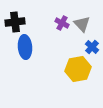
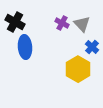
black cross: rotated 36 degrees clockwise
yellow hexagon: rotated 20 degrees counterclockwise
